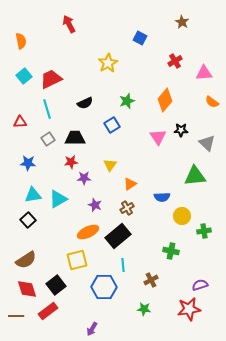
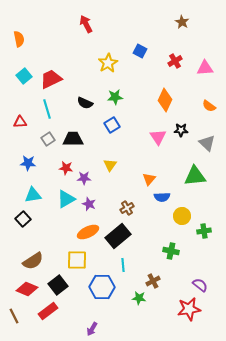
red arrow at (69, 24): moved 17 px right
blue square at (140, 38): moved 13 px down
orange semicircle at (21, 41): moved 2 px left, 2 px up
pink triangle at (204, 73): moved 1 px right, 5 px up
orange diamond at (165, 100): rotated 15 degrees counterclockwise
green star at (127, 101): moved 12 px left, 4 px up; rotated 14 degrees clockwise
orange semicircle at (212, 102): moved 3 px left, 4 px down
black semicircle at (85, 103): rotated 49 degrees clockwise
black trapezoid at (75, 138): moved 2 px left, 1 px down
red star at (71, 162): moved 5 px left, 6 px down; rotated 16 degrees clockwise
orange triangle at (130, 184): moved 19 px right, 5 px up; rotated 16 degrees counterclockwise
cyan triangle at (58, 199): moved 8 px right
purple star at (95, 205): moved 6 px left, 1 px up
black square at (28, 220): moved 5 px left, 1 px up
brown semicircle at (26, 260): moved 7 px right, 1 px down
yellow square at (77, 260): rotated 15 degrees clockwise
brown cross at (151, 280): moved 2 px right, 1 px down
black square at (56, 285): moved 2 px right
purple semicircle at (200, 285): rotated 56 degrees clockwise
blue hexagon at (104, 287): moved 2 px left
red diamond at (27, 289): rotated 50 degrees counterclockwise
green star at (144, 309): moved 5 px left, 11 px up
brown line at (16, 316): moved 2 px left; rotated 63 degrees clockwise
